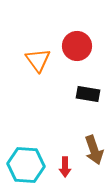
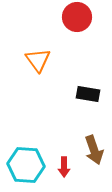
red circle: moved 29 px up
red arrow: moved 1 px left
